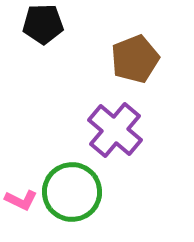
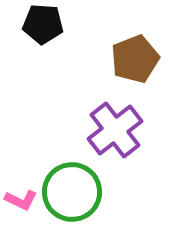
black pentagon: rotated 6 degrees clockwise
purple cross: rotated 12 degrees clockwise
